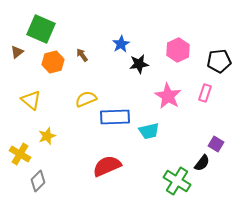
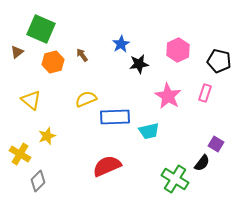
black pentagon: rotated 20 degrees clockwise
green cross: moved 2 px left, 2 px up
